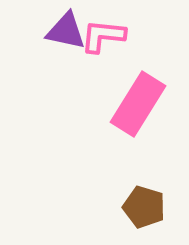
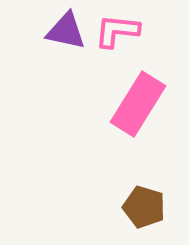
pink L-shape: moved 14 px right, 5 px up
